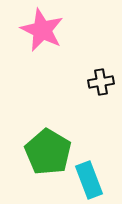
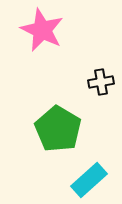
green pentagon: moved 10 px right, 23 px up
cyan rectangle: rotated 69 degrees clockwise
